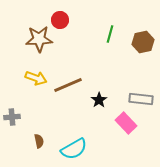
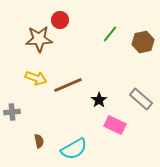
green line: rotated 24 degrees clockwise
gray rectangle: rotated 35 degrees clockwise
gray cross: moved 5 px up
pink rectangle: moved 11 px left, 2 px down; rotated 20 degrees counterclockwise
